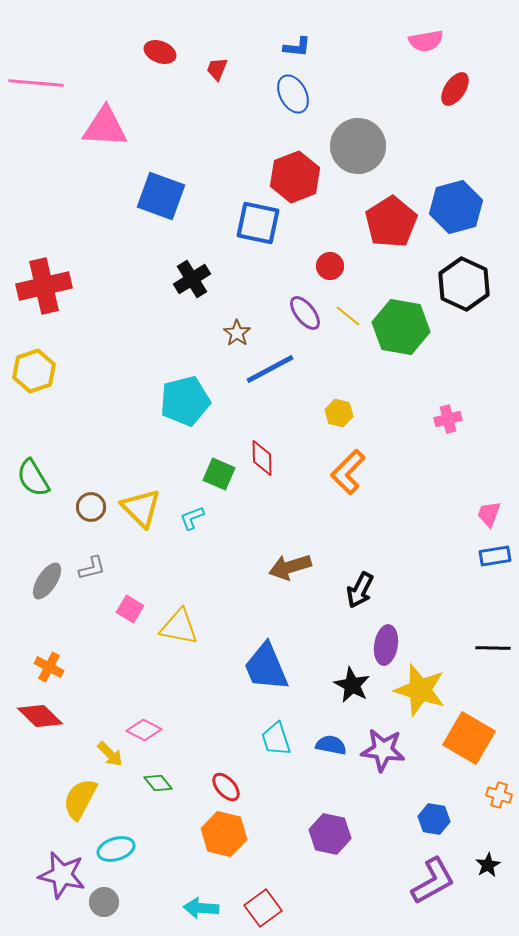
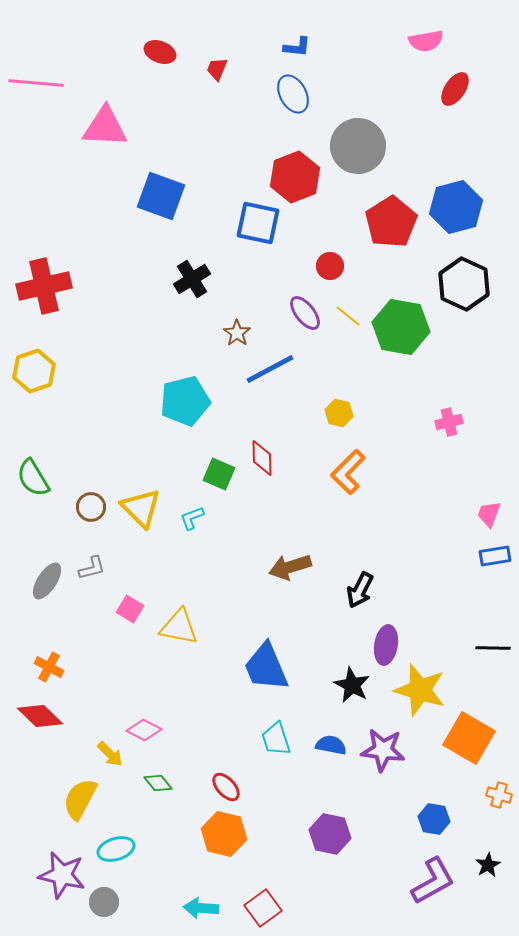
pink cross at (448, 419): moved 1 px right, 3 px down
